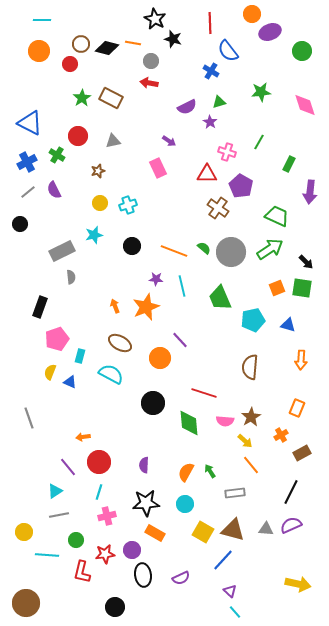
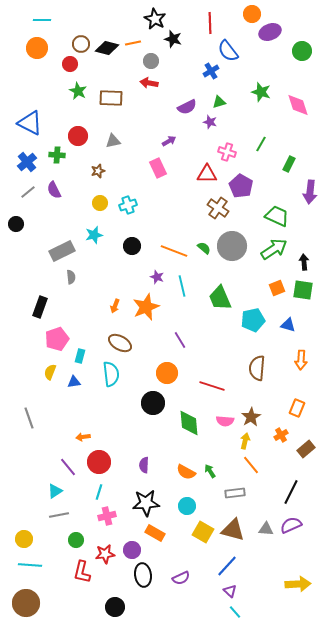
orange line at (133, 43): rotated 21 degrees counterclockwise
orange circle at (39, 51): moved 2 px left, 3 px up
blue cross at (211, 71): rotated 28 degrees clockwise
green star at (261, 92): rotated 24 degrees clockwise
green star at (82, 98): moved 4 px left, 7 px up; rotated 12 degrees counterclockwise
brown rectangle at (111, 98): rotated 25 degrees counterclockwise
pink diamond at (305, 105): moved 7 px left
purple star at (210, 122): rotated 16 degrees counterclockwise
purple arrow at (169, 141): rotated 64 degrees counterclockwise
green line at (259, 142): moved 2 px right, 2 px down
green cross at (57, 155): rotated 28 degrees counterclockwise
blue cross at (27, 162): rotated 12 degrees counterclockwise
black circle at (20, 224): moved 4 px left
green arrow at (270, 249): moved 4 px right
gray circle at (231, 252): moved 1 px right, 6 px up
black arrow at (306, 262): moved 2 px left; rotated 140 degrees counterclockwise
purple star at (156, 279): moved 1 px right, 2 px up; rotated 16 degrees clockwise
green square at (302, 288): moved 1 px right, 2 px down
orange arrow at (115, 306): rotated 136 degrees counterclockwise
purple line at (180, 340): rotated 12 degrees clockwise
orange circle at (160, 358): moved 7 px right, 15 px down
brown semicircle at (250, 367): moved 7 px right, 1 px down
cyan semicircle at (111, 374): rotated 55 degrees clockwise
blue triangle at (70, 382): moved 4 px right; rotated 32 degrees counterclockwise
red line at (204, 393): moved 8 px right, 7 px up
yellow arrow at (245, 441): rotated 119 degrees counterclockwise
brown rectangle at (302, 453): moved 4 px right, 4 px up; rotated 12 degrees counterclockwise
orange semicircle at (186, 472): rotated 90 degrees counterclockwise
cyan circle at (185, 504): moved 2 px right, 2 px down
yellow circle at (24, 532): moved 7 px down
cyan line at (47, 555): moved 17 px left, 10 px down
blue line at (223, 560): moved 4 px right, 6 px down
yellow arrow at (298, 584): rotated 15 degrees counterclockwise
